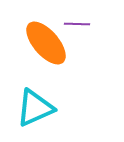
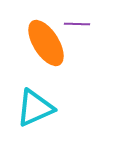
orange ellipse: rotated 9 degrees clockwise
